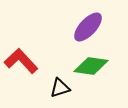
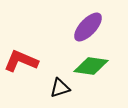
red L-shape: rotated 24 degrees counterclockwise
